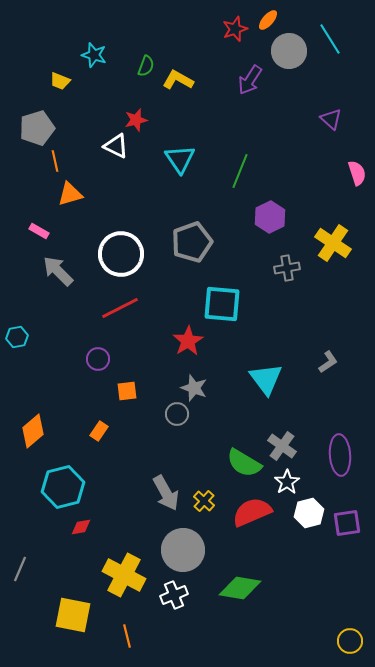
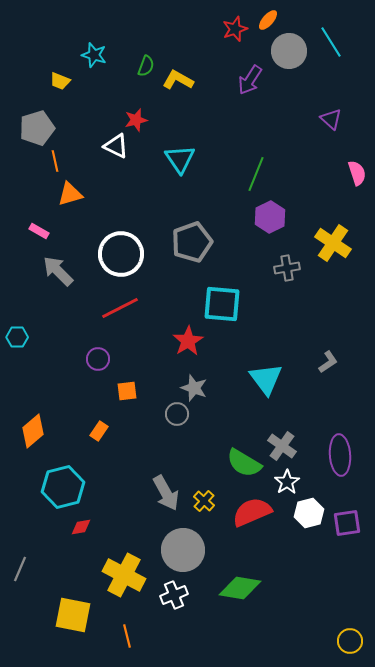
cyan line at (330, 39): moved 1 px right, 3 px down
green line at (240, 171): moved 16 px right, 3 px down
cyan hexagon at (17, 337): rotated 10 degrees clockwise
